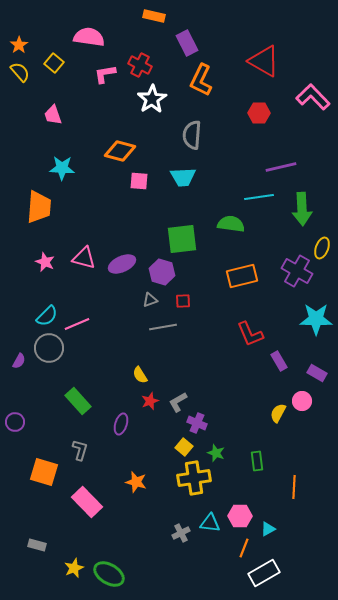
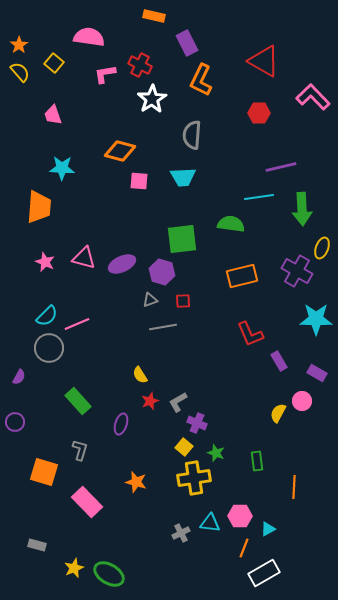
purple semicircle at (19, 361): moved 16 px down
